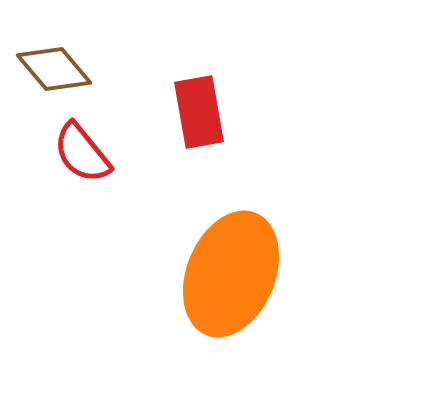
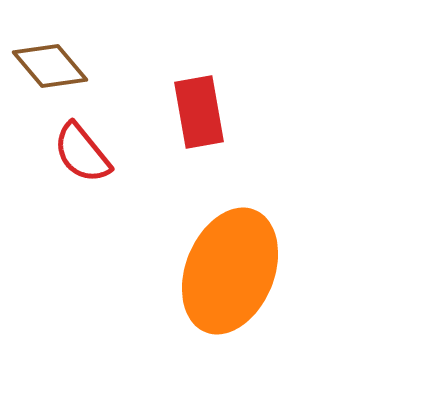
brown diamond: moved 4 px left, 3 px up
orange ellipse: moved 1 px left, 3 px up
